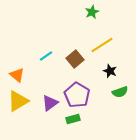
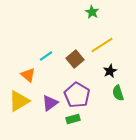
green star: rotated 16 degrees counterclockwise
black star: rotated 24 degrees clockwise
orange triangle: moved 11 px right
green semicircle: moved 2 px left, 1 px down; rotated 91 degrees clockwise
yellow triangle: moved 1 px right
